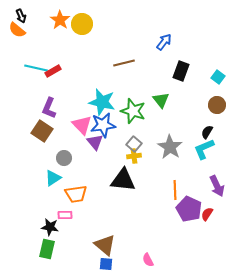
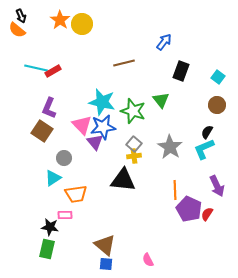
blue star: moved 2 px down
